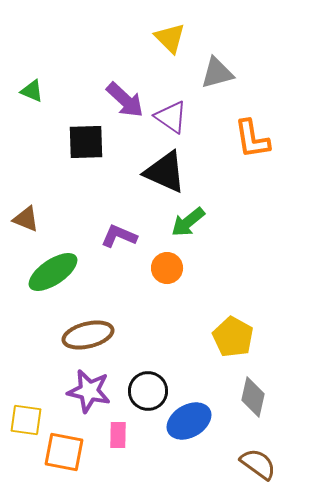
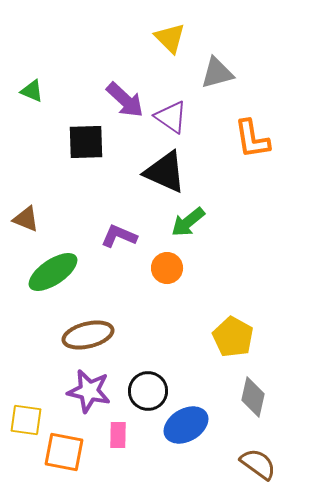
blue ellipse: moved 3 px left, 4 px down
